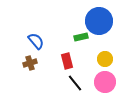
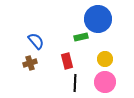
blue circle: moved 1 px left, 2 px up
black line: rotated 42 degrees clockwise
